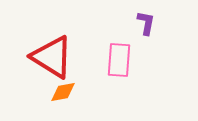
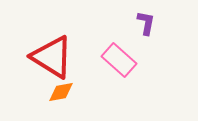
pink rectangle: rotated 52 degrees counterclockwise
orange diamond: moved 2 px left
